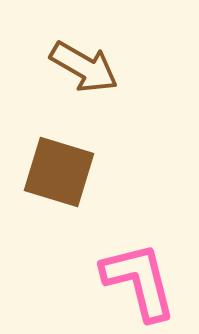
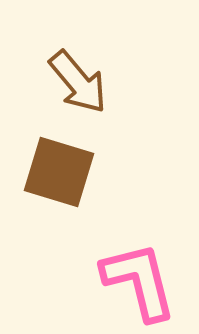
brown arrow: moved 6 px left, 15 px down; rotated 20 degrees clockwise
